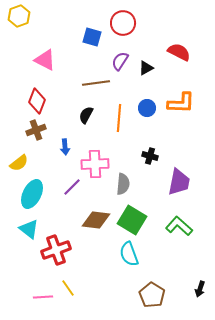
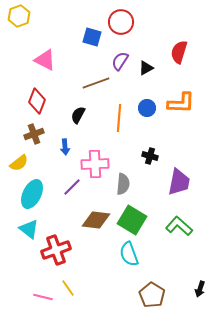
red circle: moved 2 px left, 1 px up
red semicircle: rotated 100 degrees counterclockwise
brown line: rotated 12 degrees counterclockwise
black semicircle: moved 8 px left
brown cross: moved 2 px left, 4 px down
pink line: rotated 18 degrees clockwise
